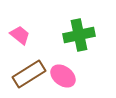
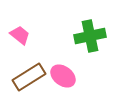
green cross: moved 11 px right, 1 px down
brown rectangle: moved 3 px down
